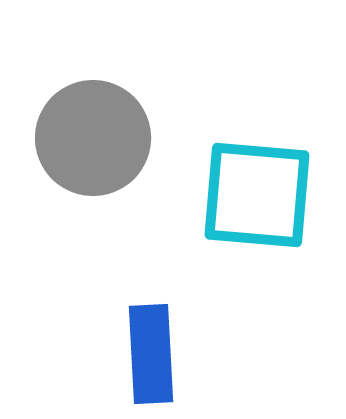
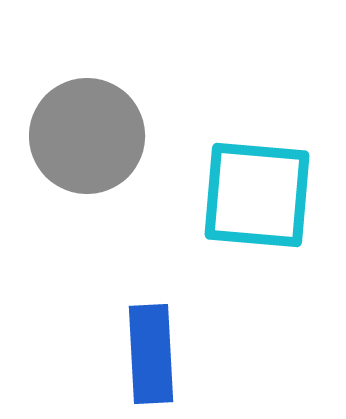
gray circle: moved 6 px left, 2 px up
